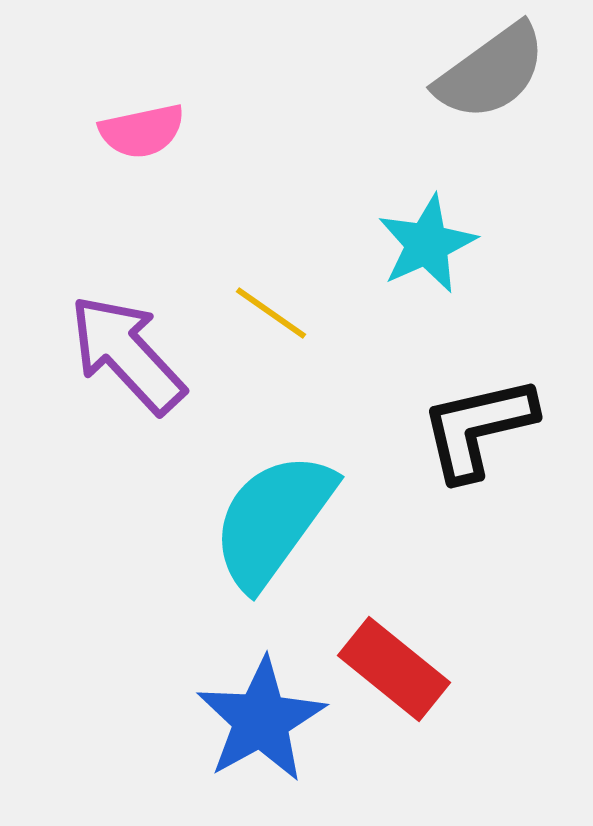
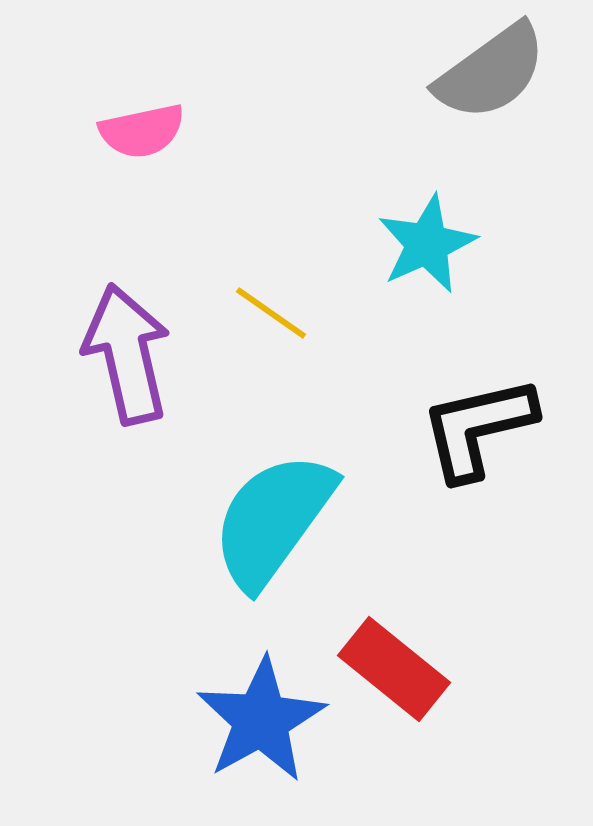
purple arrow: rotated 30 degrees clockwise
